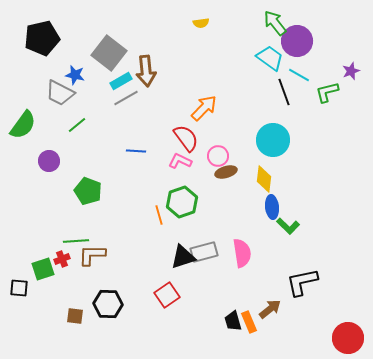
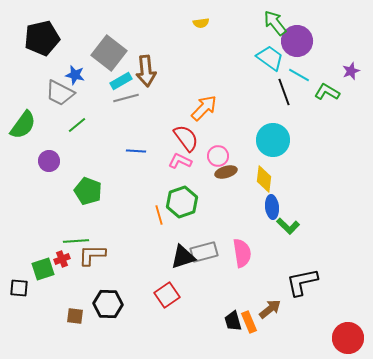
green L-shape at (327, 92): rotated 45 degrees clockwise
gray line at (126, 98): rotated 15 degrees clockwise
